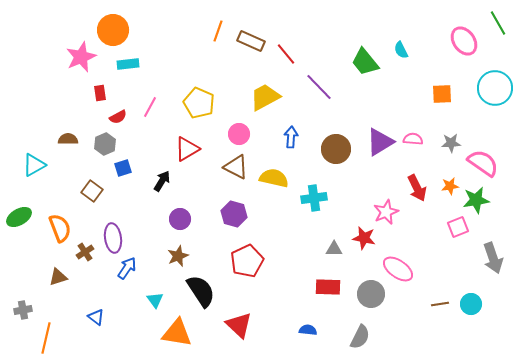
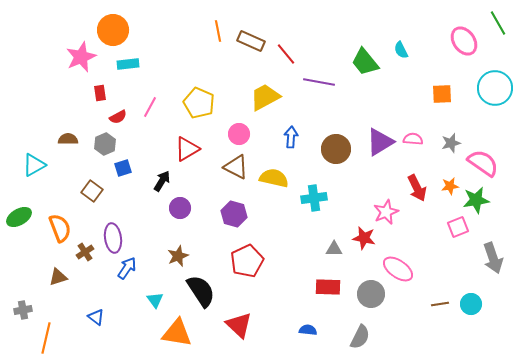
orange line at (218, 31): rotated 30 degrees counterclockwise
purple line at (319, 87): moved 5 px up; rotated 36 degrees counterclockwise
gray star at (451, 143): rotated 12 degrees counterclockwise
purple circle at (180, 219): moved 11 px up
